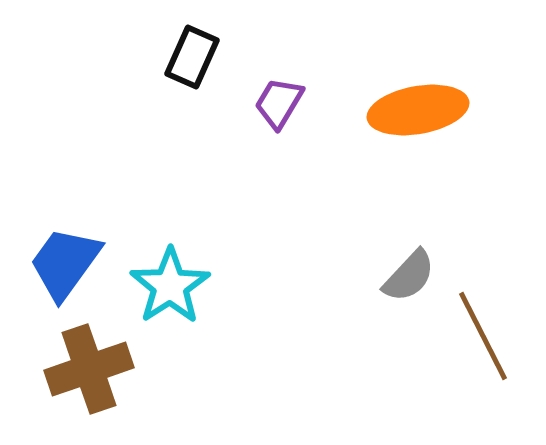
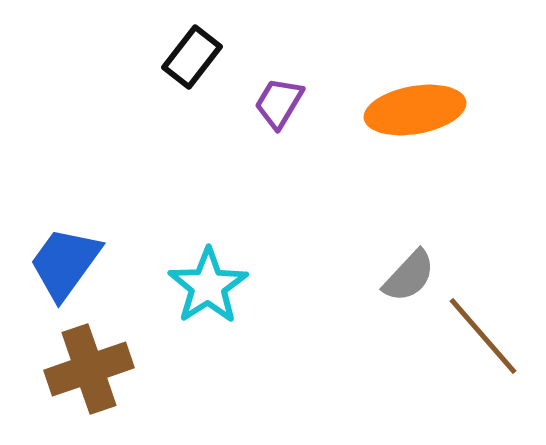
black rectangle: rotated 14 degrees clockwise
orange ellipse: moved 3 px left
cyan star: moved 38 px right
brown line: rotated 14 degrees counterclockwise
